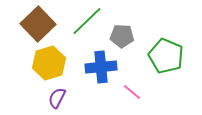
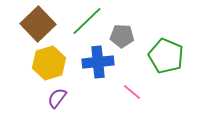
blue cross: moved 3 px left, 5 px up
purple semicircle: rotated 10 degrees clockwise
